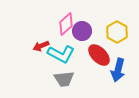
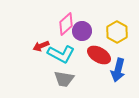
red ellipse: rotated 15 degrees counterclockwise
gray trapezoid: rotated 15 degrees clockwise
